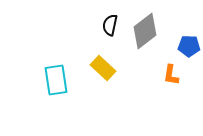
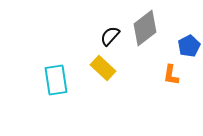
black semicircle: moved 11 px down; rotated 30 degrees clockwise
gray diamond: moved 3 px up
blue pentagon: rotated 30 degrees counterclockwise
